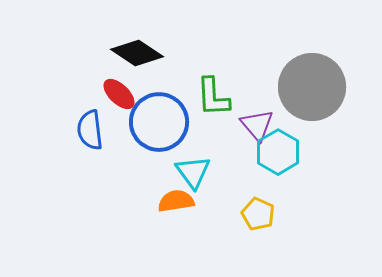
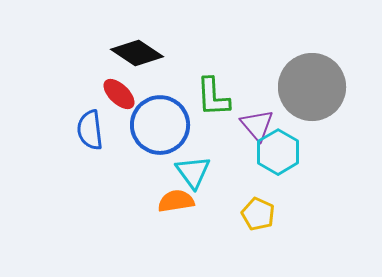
blue circle: moved 1 px right, 3 px down
